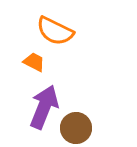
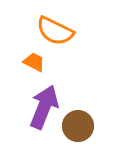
brown circle: moved 2 px right, 2 px up
